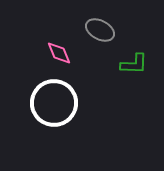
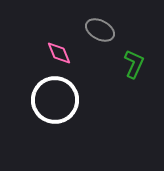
green L-shape: rotated 68 degrees counterclockwise
white circle: moved 1 px right, 3 px up
